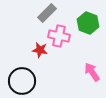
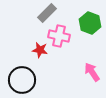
green hexagon: moved 2 px right
black circle: moved 1 px up
